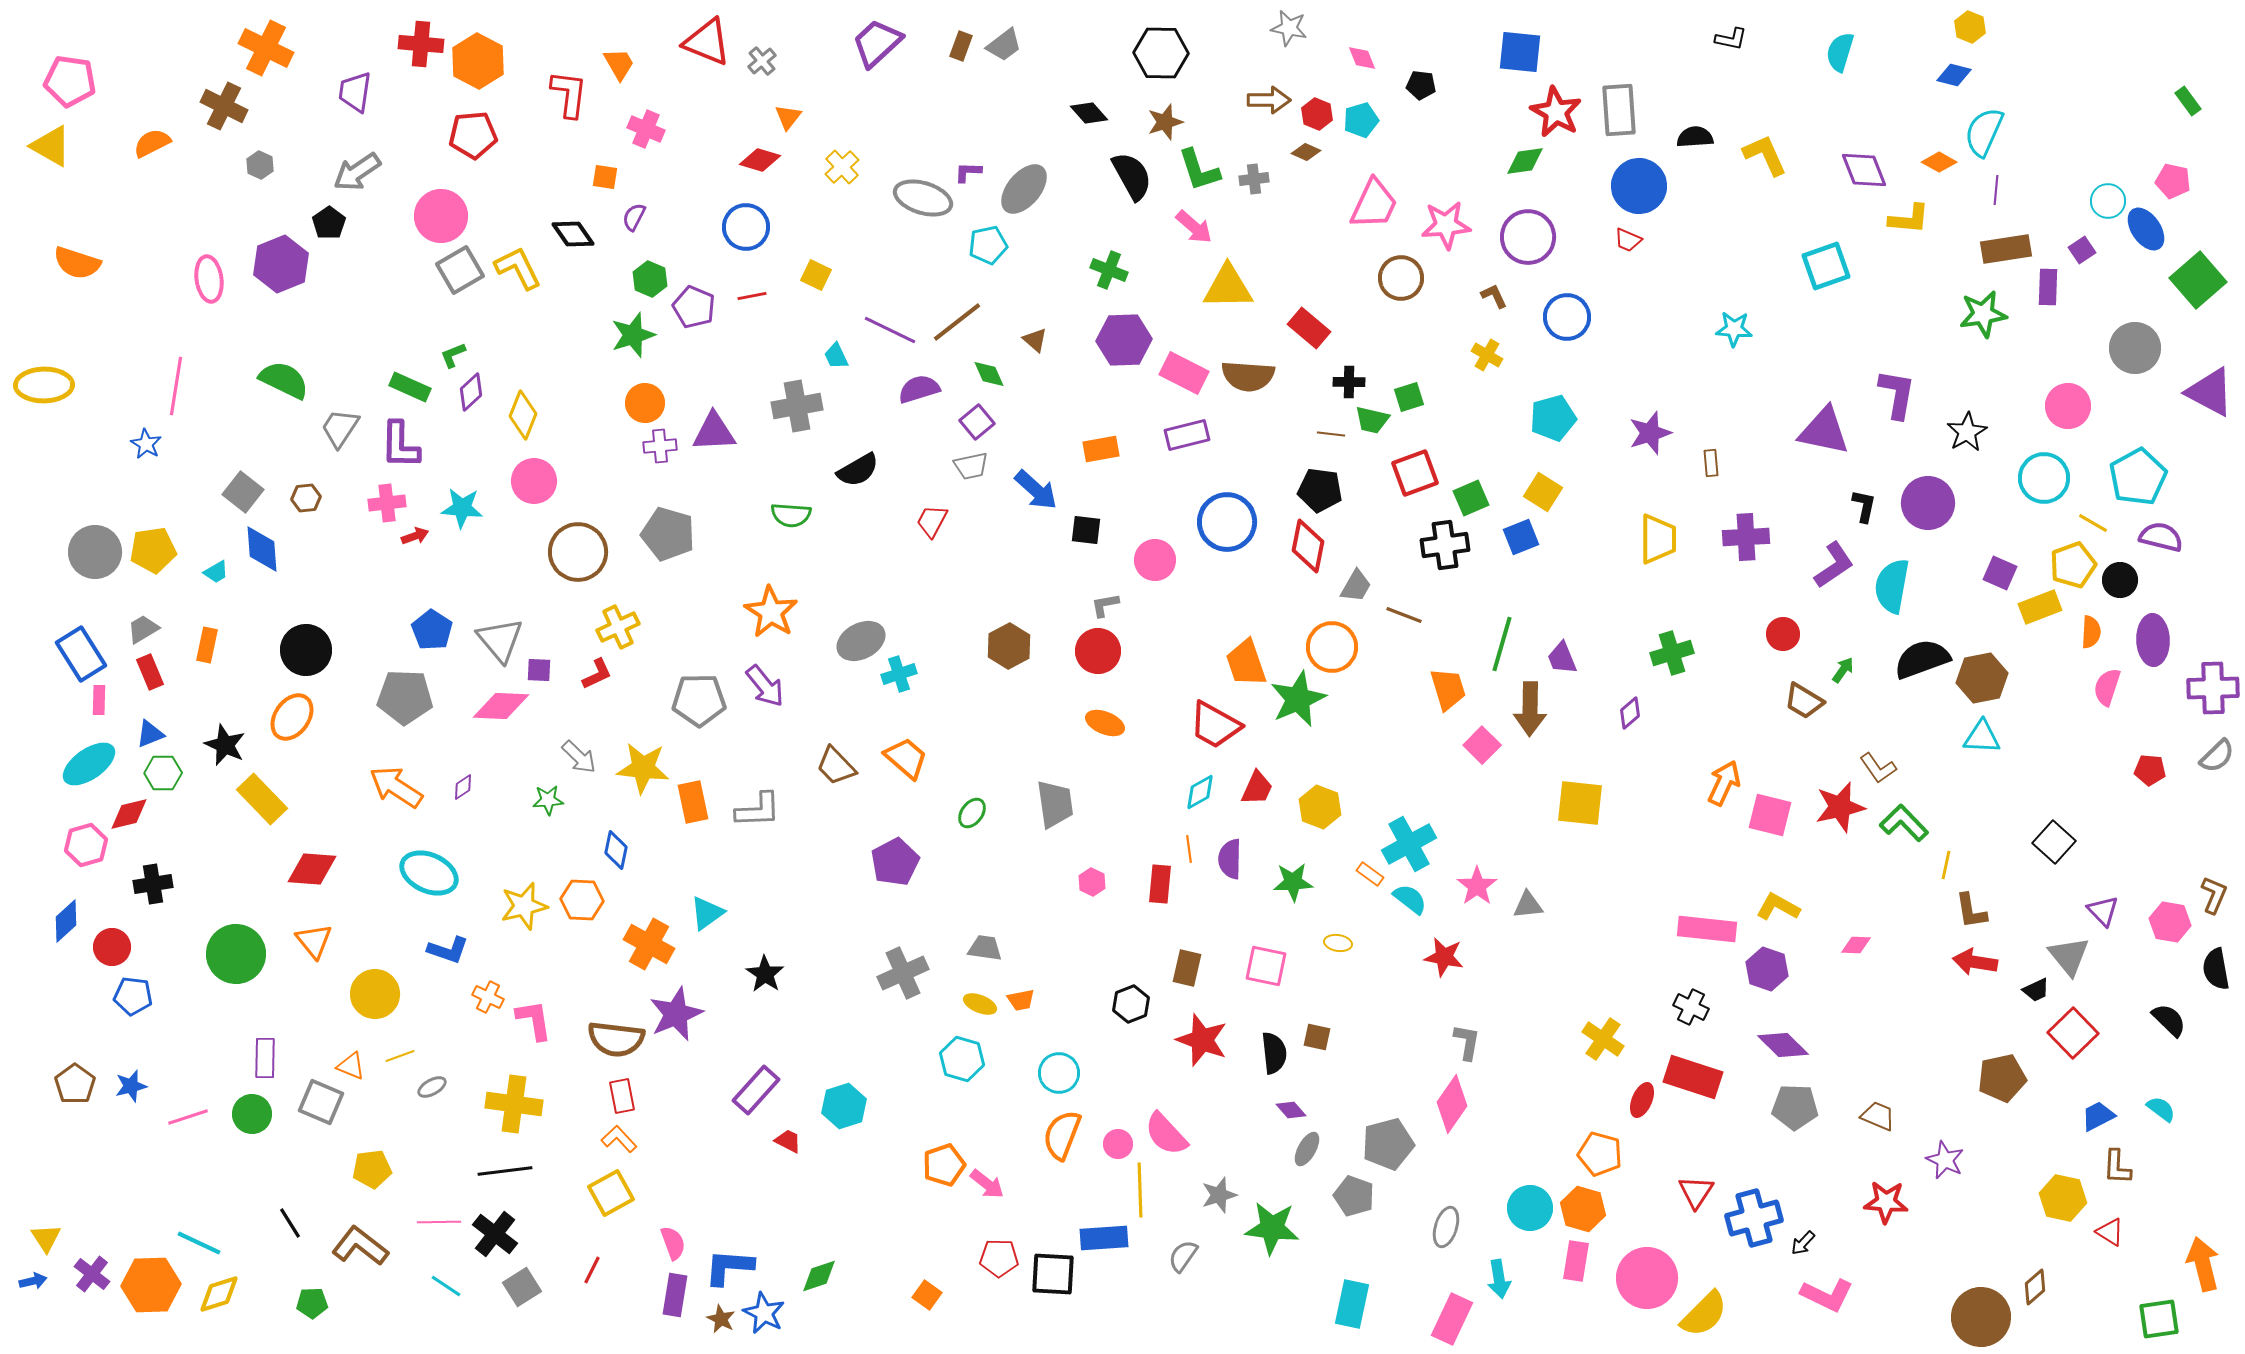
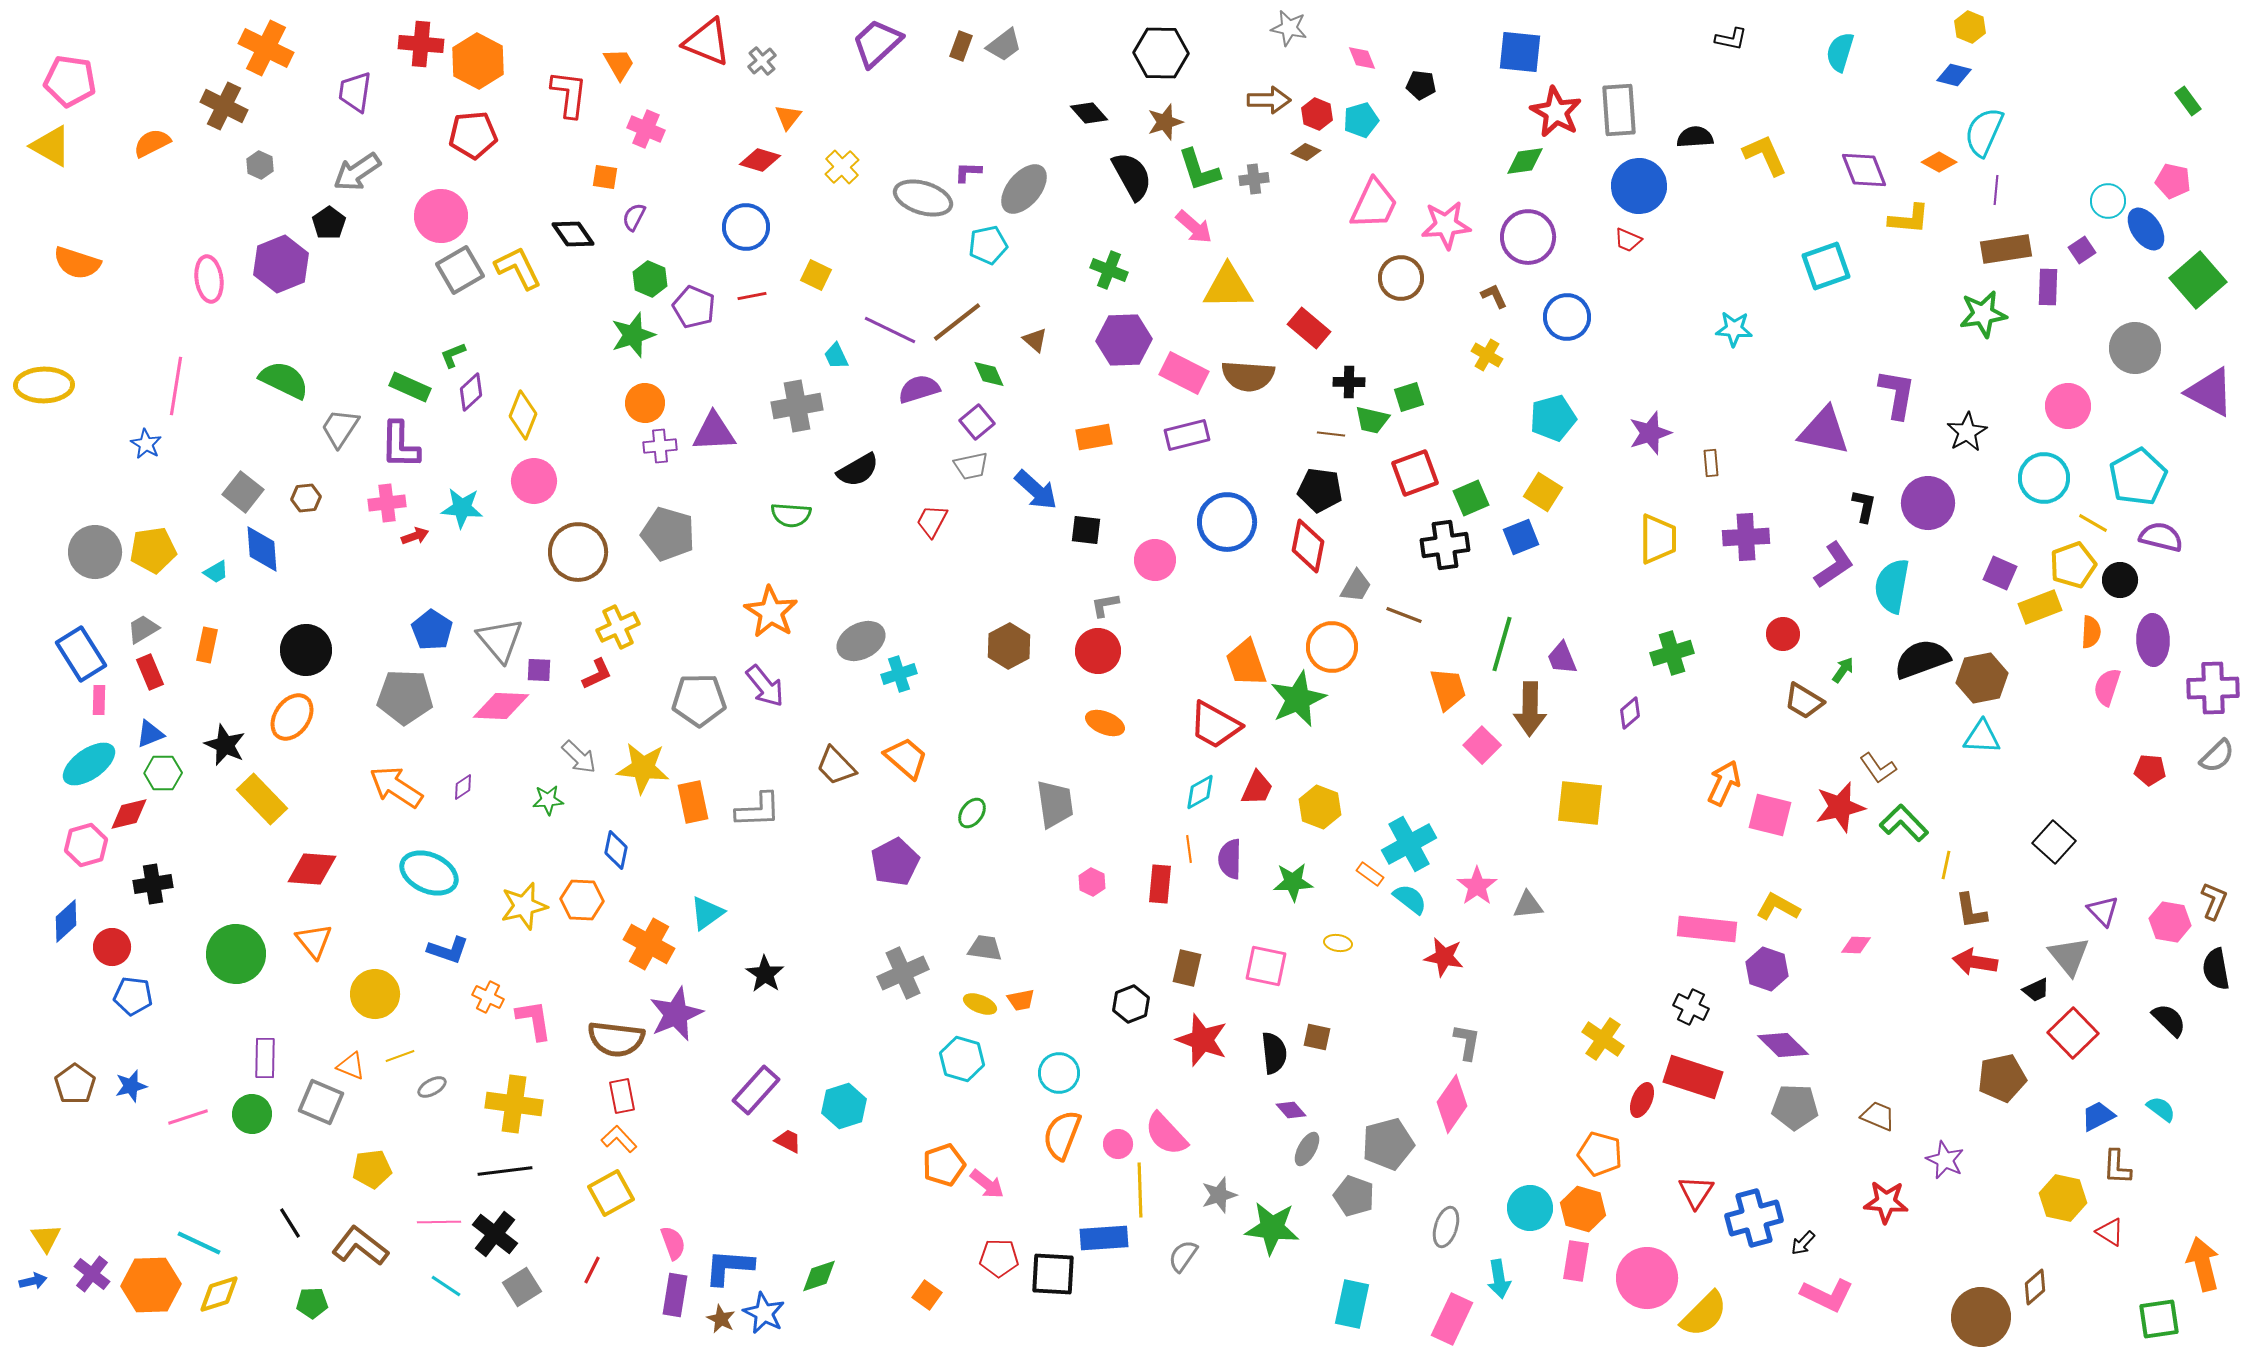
orange rectangle at (1101, 449): moved 7 px left, 12 px up
brown L-shape at (2214, 895): moved 6 px down
